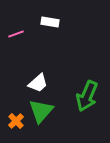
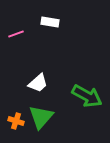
green arrow: rotated 84 degrees counterclockwise
green triangle: moved 6 px down
orange cross: rotated 28 degrees counterclockwise
